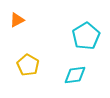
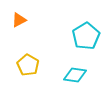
orange triangle: moved 2 px right
cyan diamond: rotated 15 degrees clockwise
